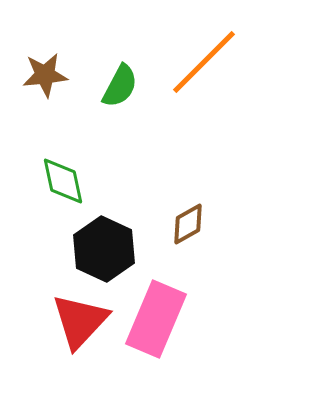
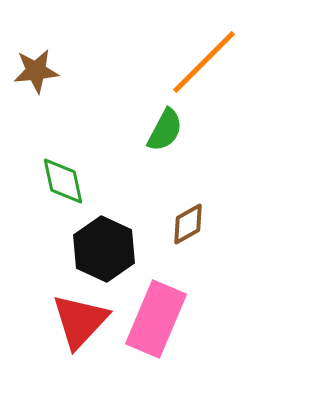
brown star: moved 9 px left, 4 px up
green semicircle: moved 45 px right, 44 px down
